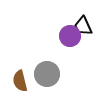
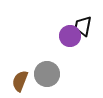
black trapezoid: rotated 35 degrees clockwise
brown semicircle: rotated 35 degrees clockwise
